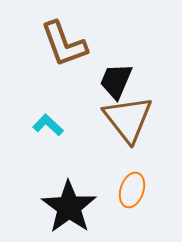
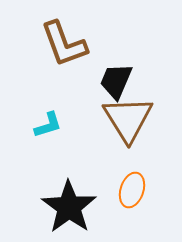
brown triangle: rotated 6 degrees clockwise
cyan L-shape: rotated 120 degrees clockwise
